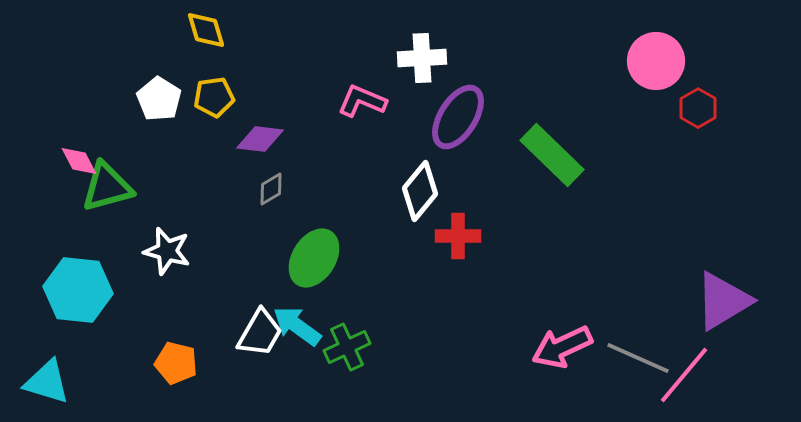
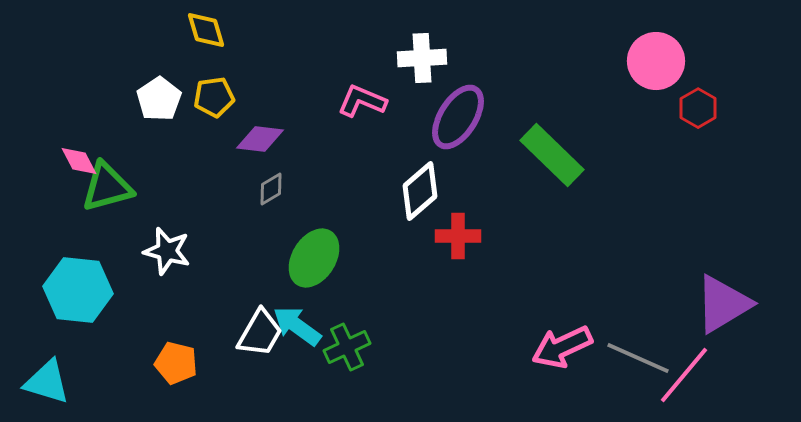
white pentagon: rotated 6 degrees clockwise
white diamond: rotated 10 degrees clockwise
purple triangle: moved 3 px down
